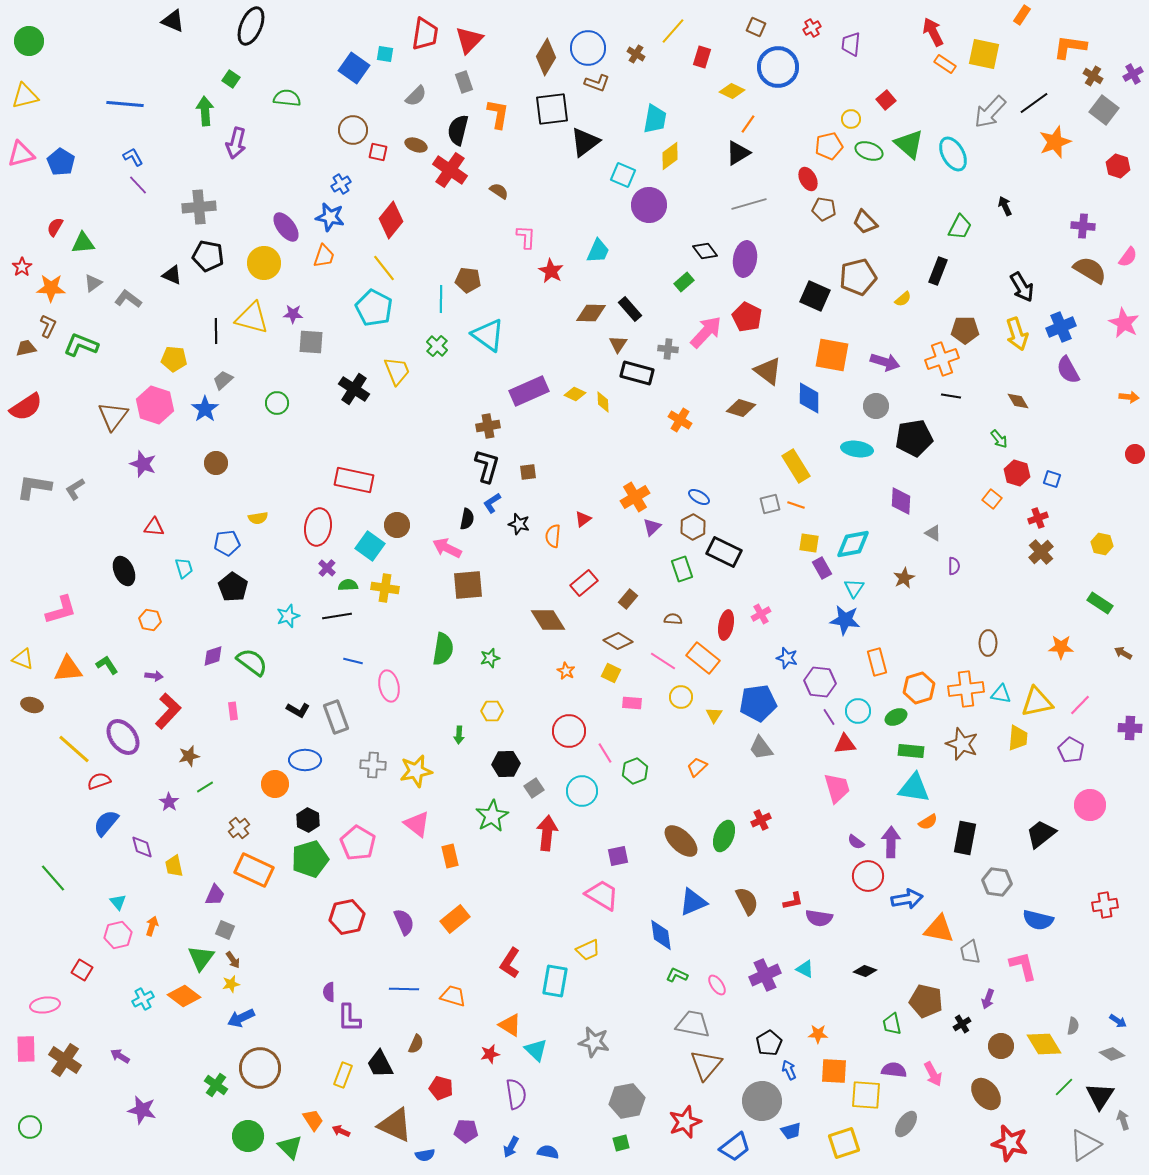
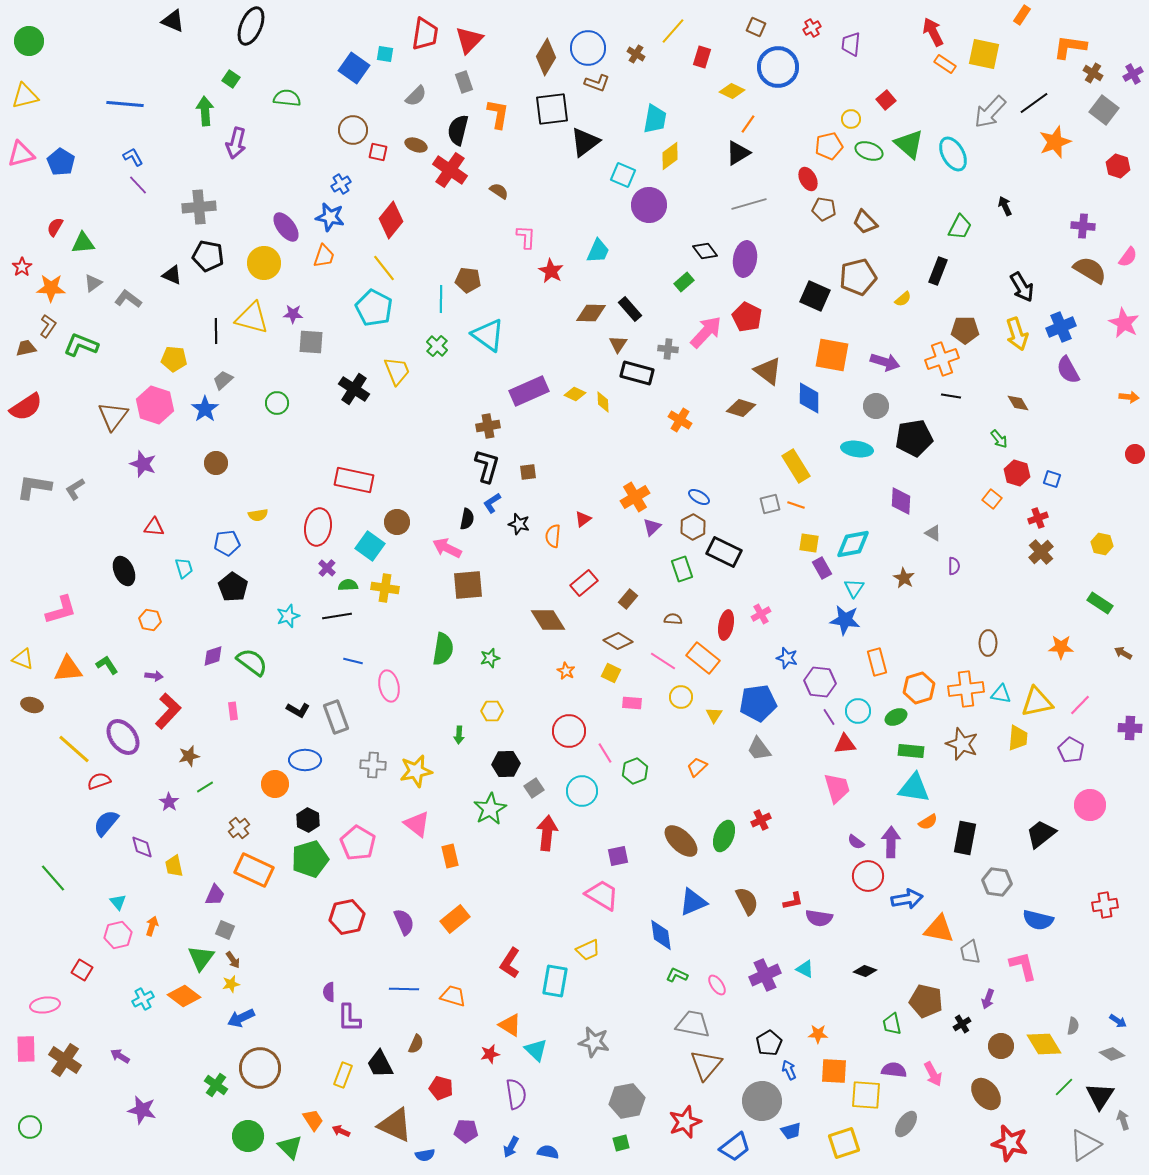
brown cross at (1093, 76): moved 3 px up
brown L-shape at (48, 326): rotated 10 degrees clockwise
brown diamond at (1018, 401): moved 2 px down
yellow semicircle at (258, 518): moved 3 px up
brown circle at (397, 525): moved 3 px up
brown star at (904, 578): rotated 15 degrees counterclockwise
gray trapezoid at (761, 748): moved 2 px left, 1 px down
green star at (492, 816): moved 2 px left, 7 px up
